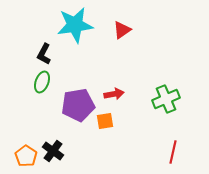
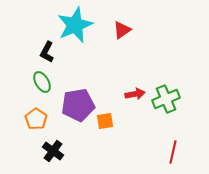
cyan star: rotated 15 degrees counterclockwise
black L-shape: moved 3 px right, 2 px up
green ellipse: rotated 50 degrees counterclockwise
red arrow: moved 21 px right
orange pentagon: moved 10 px right, 37 px up
